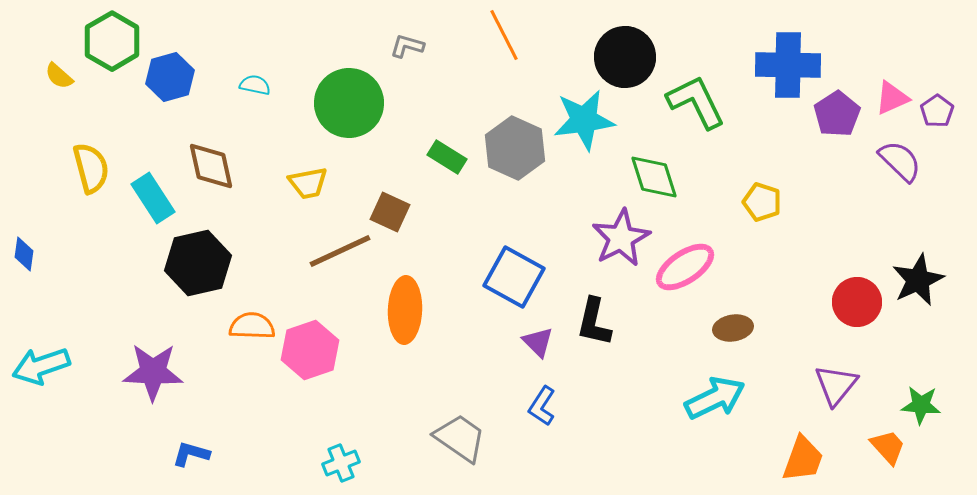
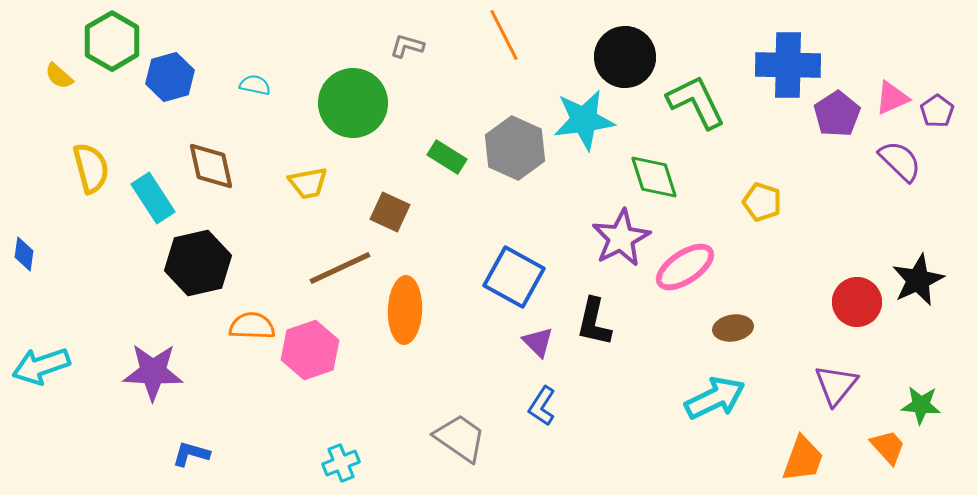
green circle at (349, 103): moved 4 px right
brown line at (340, 251): moved 17 px down
